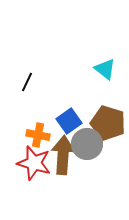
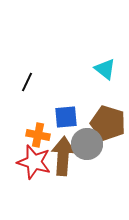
blue square: moved 3 px left, 4 px up; rotated 30 degrees clockwise
brown arrow: moved 1 px down
red star: moved 1 px up
